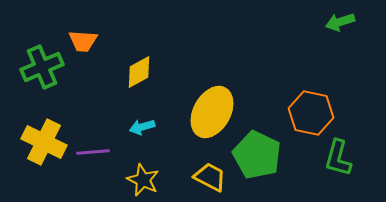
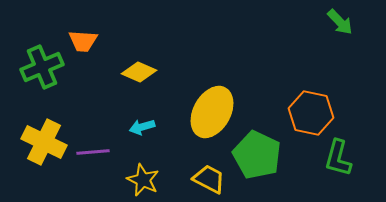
green arrow: rotated 116 degrees counterclockwise
yellow diamond: rotated 52 degrees clockwise
yellow trapezoid: moved 1 px left, 2 px down
